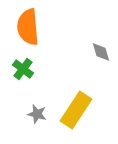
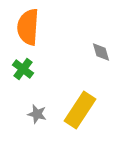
orange semicircle: rotated 9 degrees clockwise
yellow rectangle: moved 4 px right
